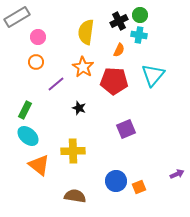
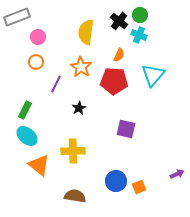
gray rectangle: rotated 10 degrees clockwise
black cross: rotated 24 degrees counterclockwise
cyan cross: rotated 14 degrees clockwise
orange semicircle: moved 5 px down
orange star: moved 2 px left
purple line: rotated 24 degrees counterclockwise
black star: rotated 24 degrees clockwise
purple square: rotated 36 degrees clockwise
cyan ellipse: moved 1 px left
